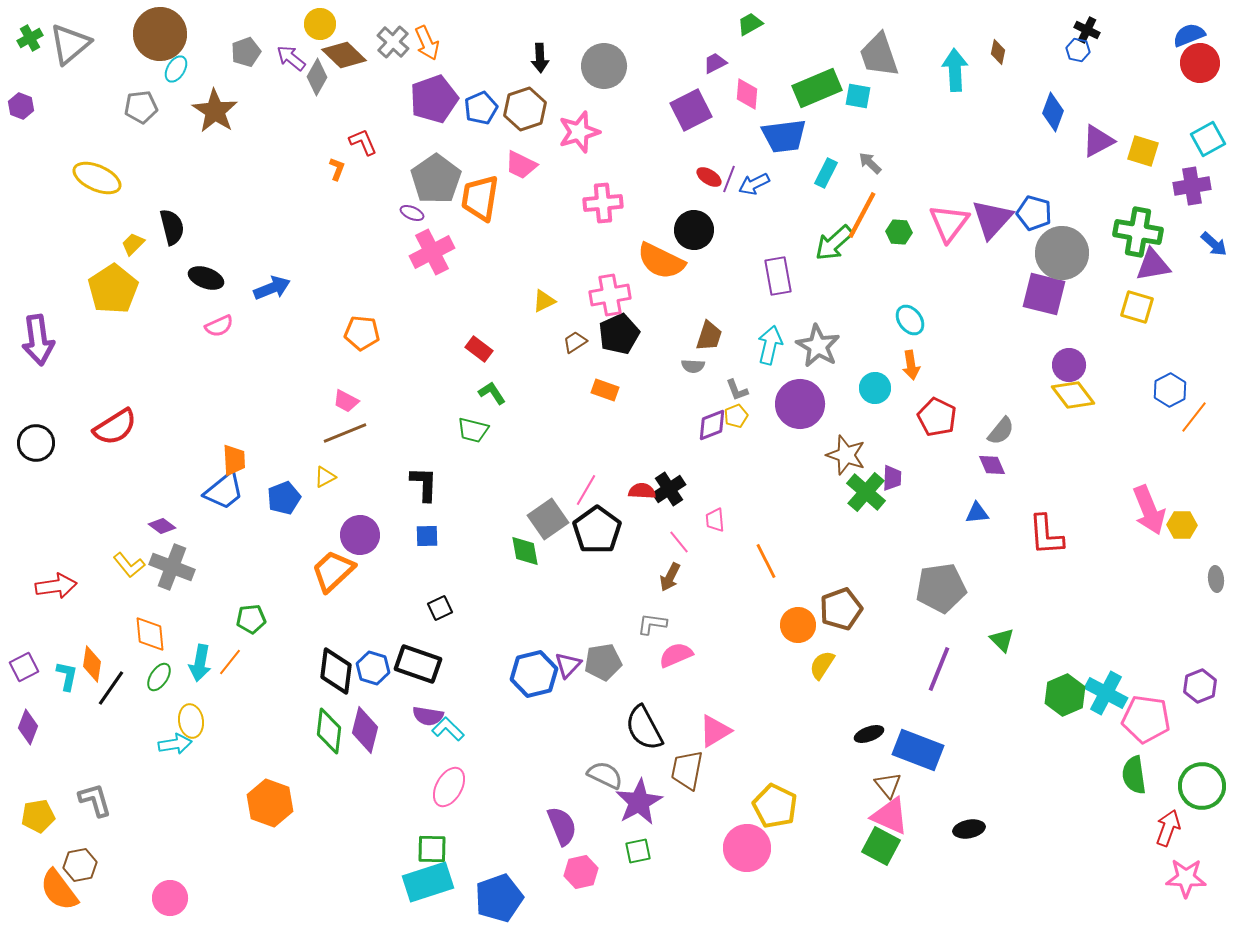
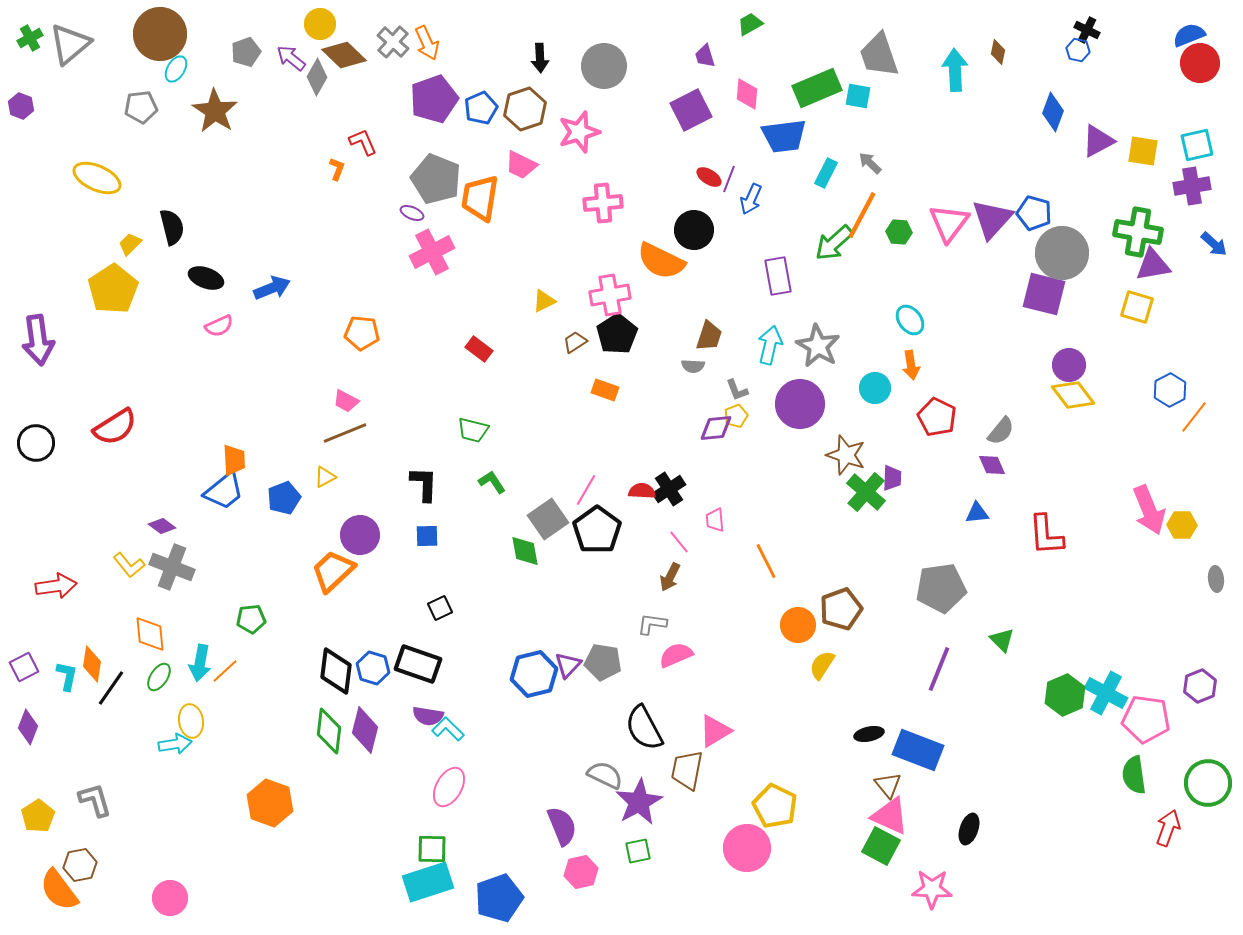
purple trapezoid at (715, 63): moved 10 px left, 7 px up; rotated 80 degrees counterclockwise
cyan square at (1208, 139): moved 11 px left, 6 px down; rotated 16 degrees clockwise
yellow square at (1143, 151): rotated 8 degrees counterclockwise
gray pentagon at (436, 179): rotated 15 degrees counterclockwise
blue arrow at (754, 184): moved 3 px left, 15 px down; rotated 40 degrees counterclockwise
yellow trapezoid at (133, 244): moved 3 px left
black pentagon at (619, 334): moved 2 px left; rotated 9 degrees counterclockwise
green L-shape at (492, 393): moved 89 px down
purple diamond at (712, 425): moved 4 px right, 3 px down; rotated 16 degrees clockwise
orange line at (230, 662): moved 5 px left, 9 px down; rotated 8 degrees clockwise
gray pentagon at (603, 662): rotated 18 degrees clockwise
black ellipse at (869, 734): rotated 8 degrees clockwise
green circle at (1202, 786): moved 6 px right, 3 px up
yellow pentagon at (38, 816): rotated 24 degrees counterclockwise
black ellipse at (969, 829): rotated 60 degrees counterclockwise
pink star at (1186, 878): moved 254 px left, 11 px down
